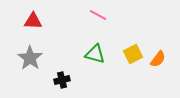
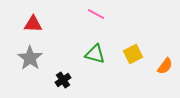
pink line: moved 2 px left, 1 px up
red triangle: moved 3 px down
orange semicircle: moved 7 px right, 7 px down
black cross: moved 1 px right; rotated 21 degrees counterclockwise
